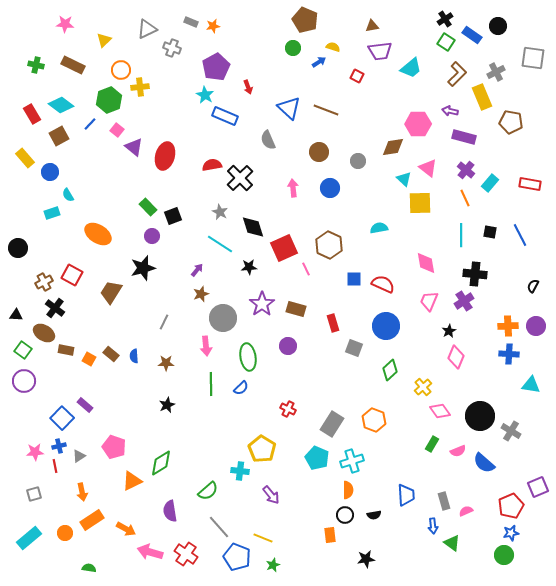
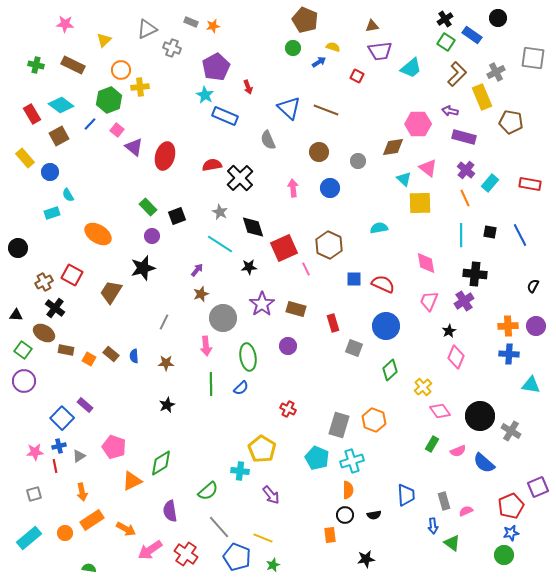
black circle at (498, 26): moved 8 px up
black square at (173, 216): moved 4 px right
gray rectangle at (332, 424): moved 7 px right, 1 px down; rotated 15 degrees counterclockwise
pink arrow at (150, 552): moved 2 px up; rotated 50 degrees counterclockwise
